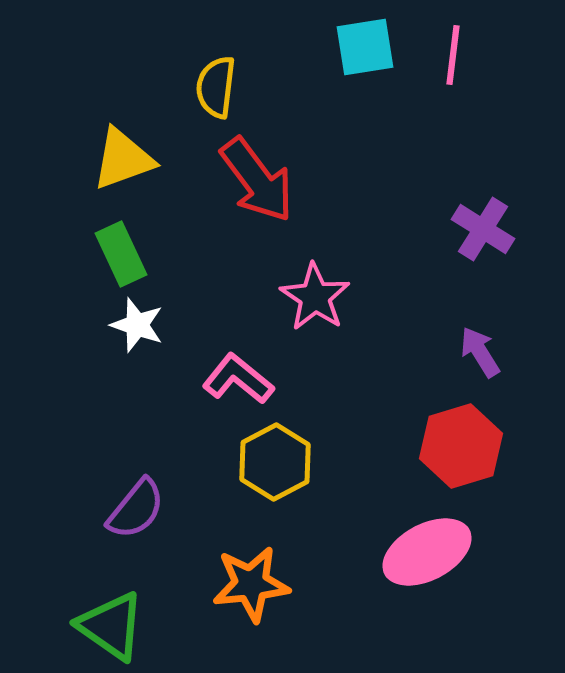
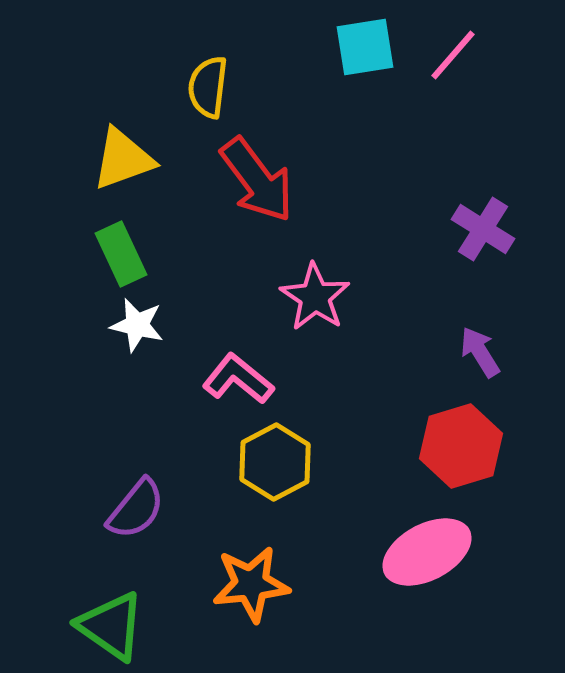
pink line: rotated 34 degrees clockwise
yellow semicircle: moved 8 px left
white star: rotated 6 degrees counterclockwise
